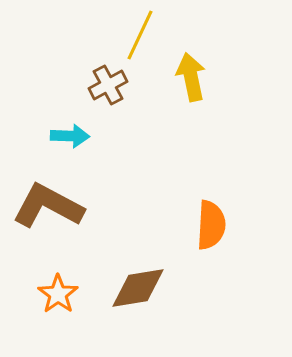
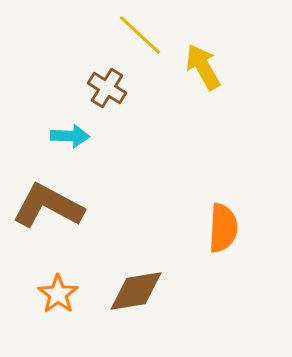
yellow line: rotated 72 degrees counterclockwise
yellow arrow: moved 12 px right, 10 px up; rotated 18 degrees counterclockwise
brown cross: moved 1 px left, 3 px down; rotated 30 degrees counterclockwise
orange semicircle: moved 12 px right, 3 px down
brown diamond: moved 2 px left, 3 px down
